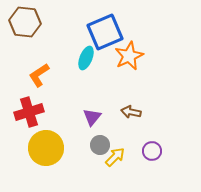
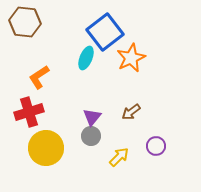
blue square: rotated 15 degrees counterclockwise
orange star: moved 2 px right, 2 px down
orange L-shape: moved 2 px down
brown arrow: rotated 48 degrees counterclockwise
gray circle: moved 9 px left, 9 px up
purple circle: moved 4 px right, 5 px up
yellow arrow: moved 4 px right
